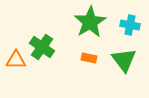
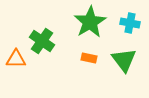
cyan cross: moved 2 px up
green cross: moved 6 px up
orange triangle: moved 1 px up
